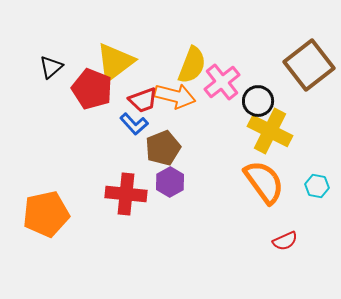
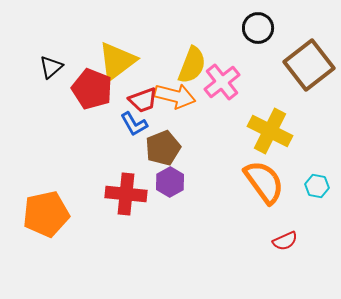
yellow triangle: moved 2 px right, 1 px up
black circle: moved 73 px up
blue L-shape: rotated 12 degrees clockwise
